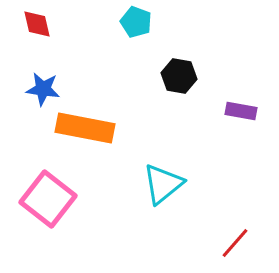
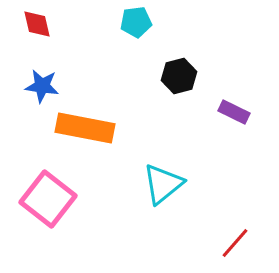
cyan pentagon: rotated 28 degrees counterclockwise
black hexagon: rotated 24 degrees counterclockwise
blue star: moved 1 px left, 3 px up
purple rectangle: moved 7 px left, 1 px down; rotated 16 degrees clockwise
